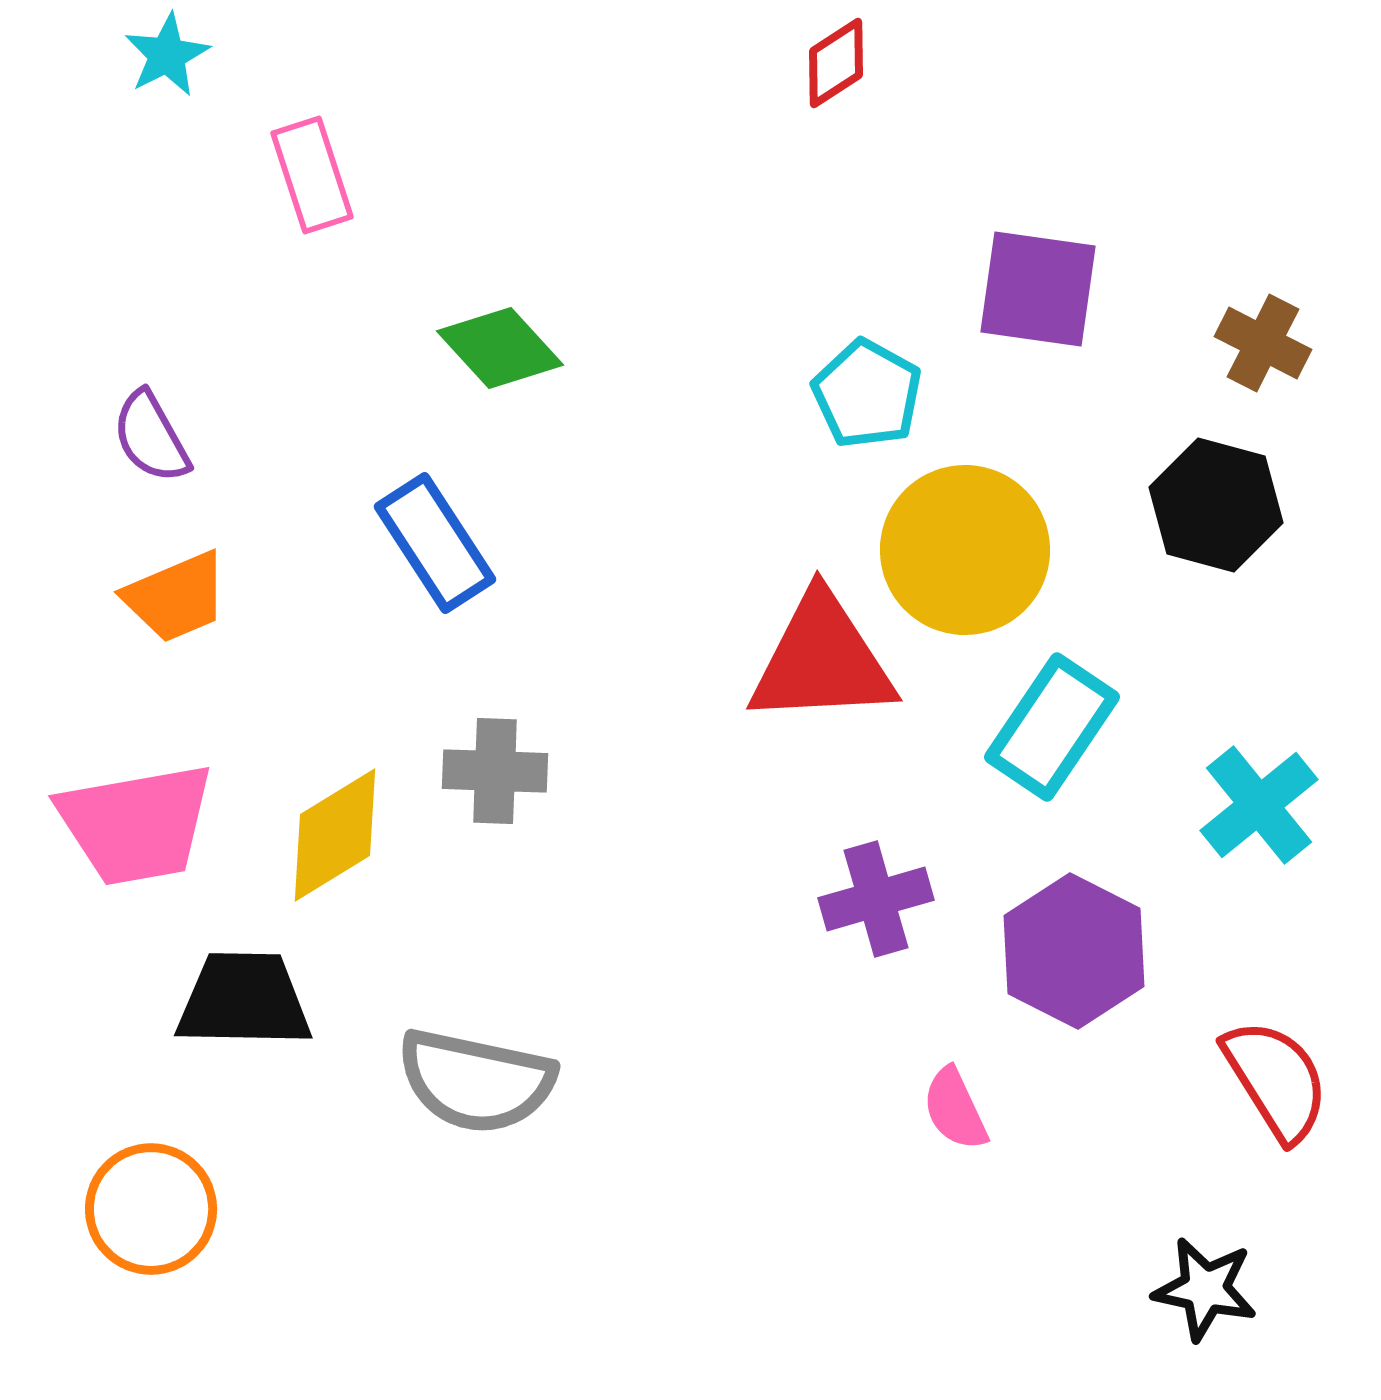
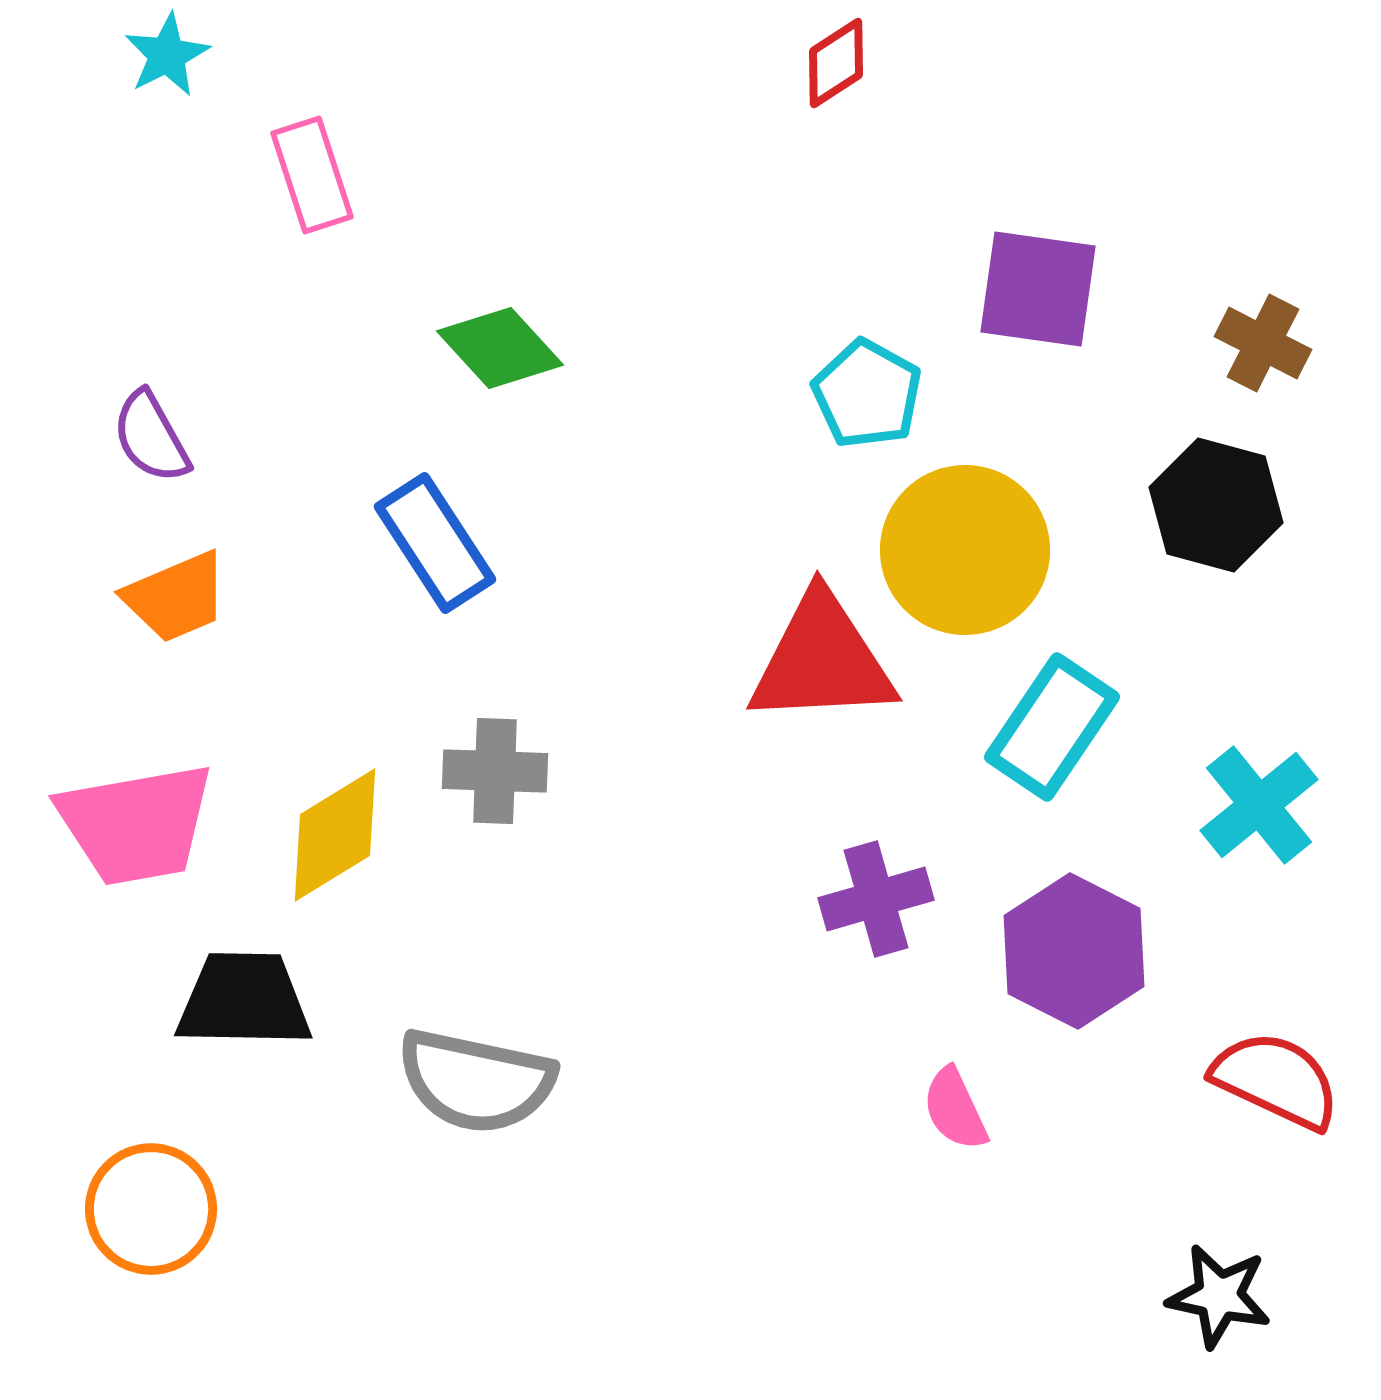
red semicircle: rotated 33 degrees counterclockwise
black star: moved 14 px right, 7 px down
